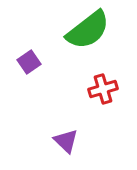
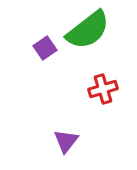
purple square: moved 16 px right, 14 px up
purple triangle: rotated 24 degrees clockwise
